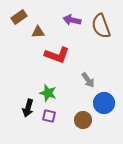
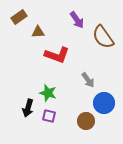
purple arrow: moved 5 px right; rotated 138 degrees counterclockwise
brown semicircle: moved 2 px right, 11 px down; rotated 15 degrees counterclockwise
brown circle: moved 3 px right, 1 px down
